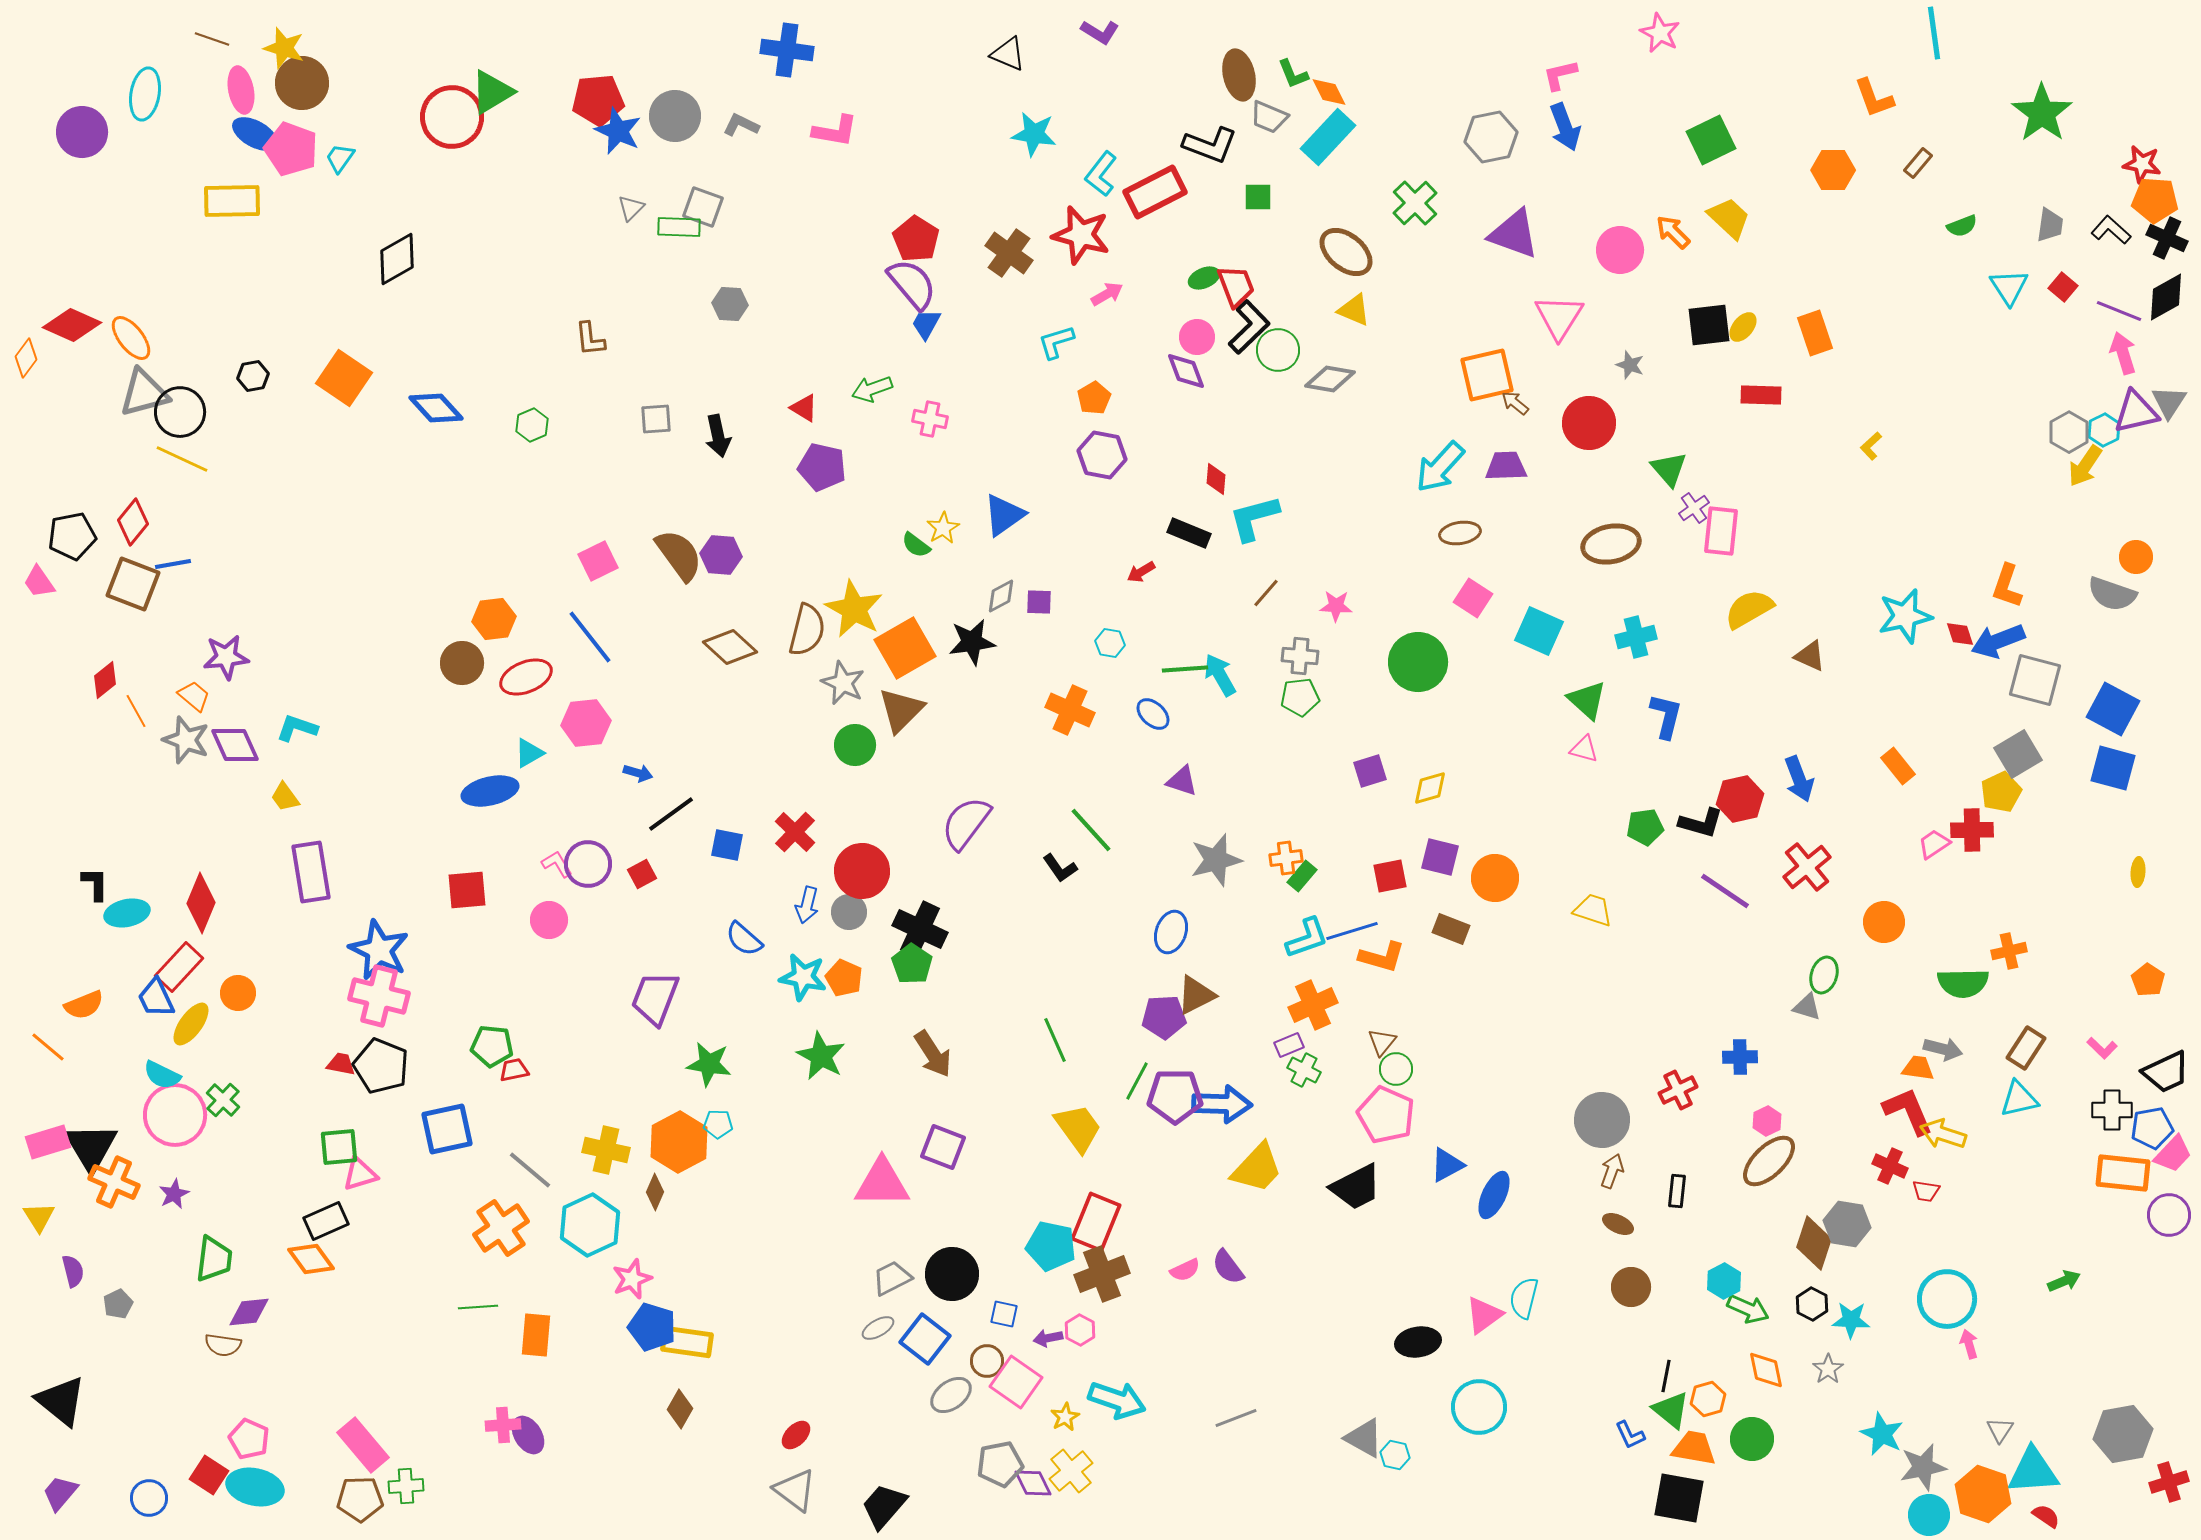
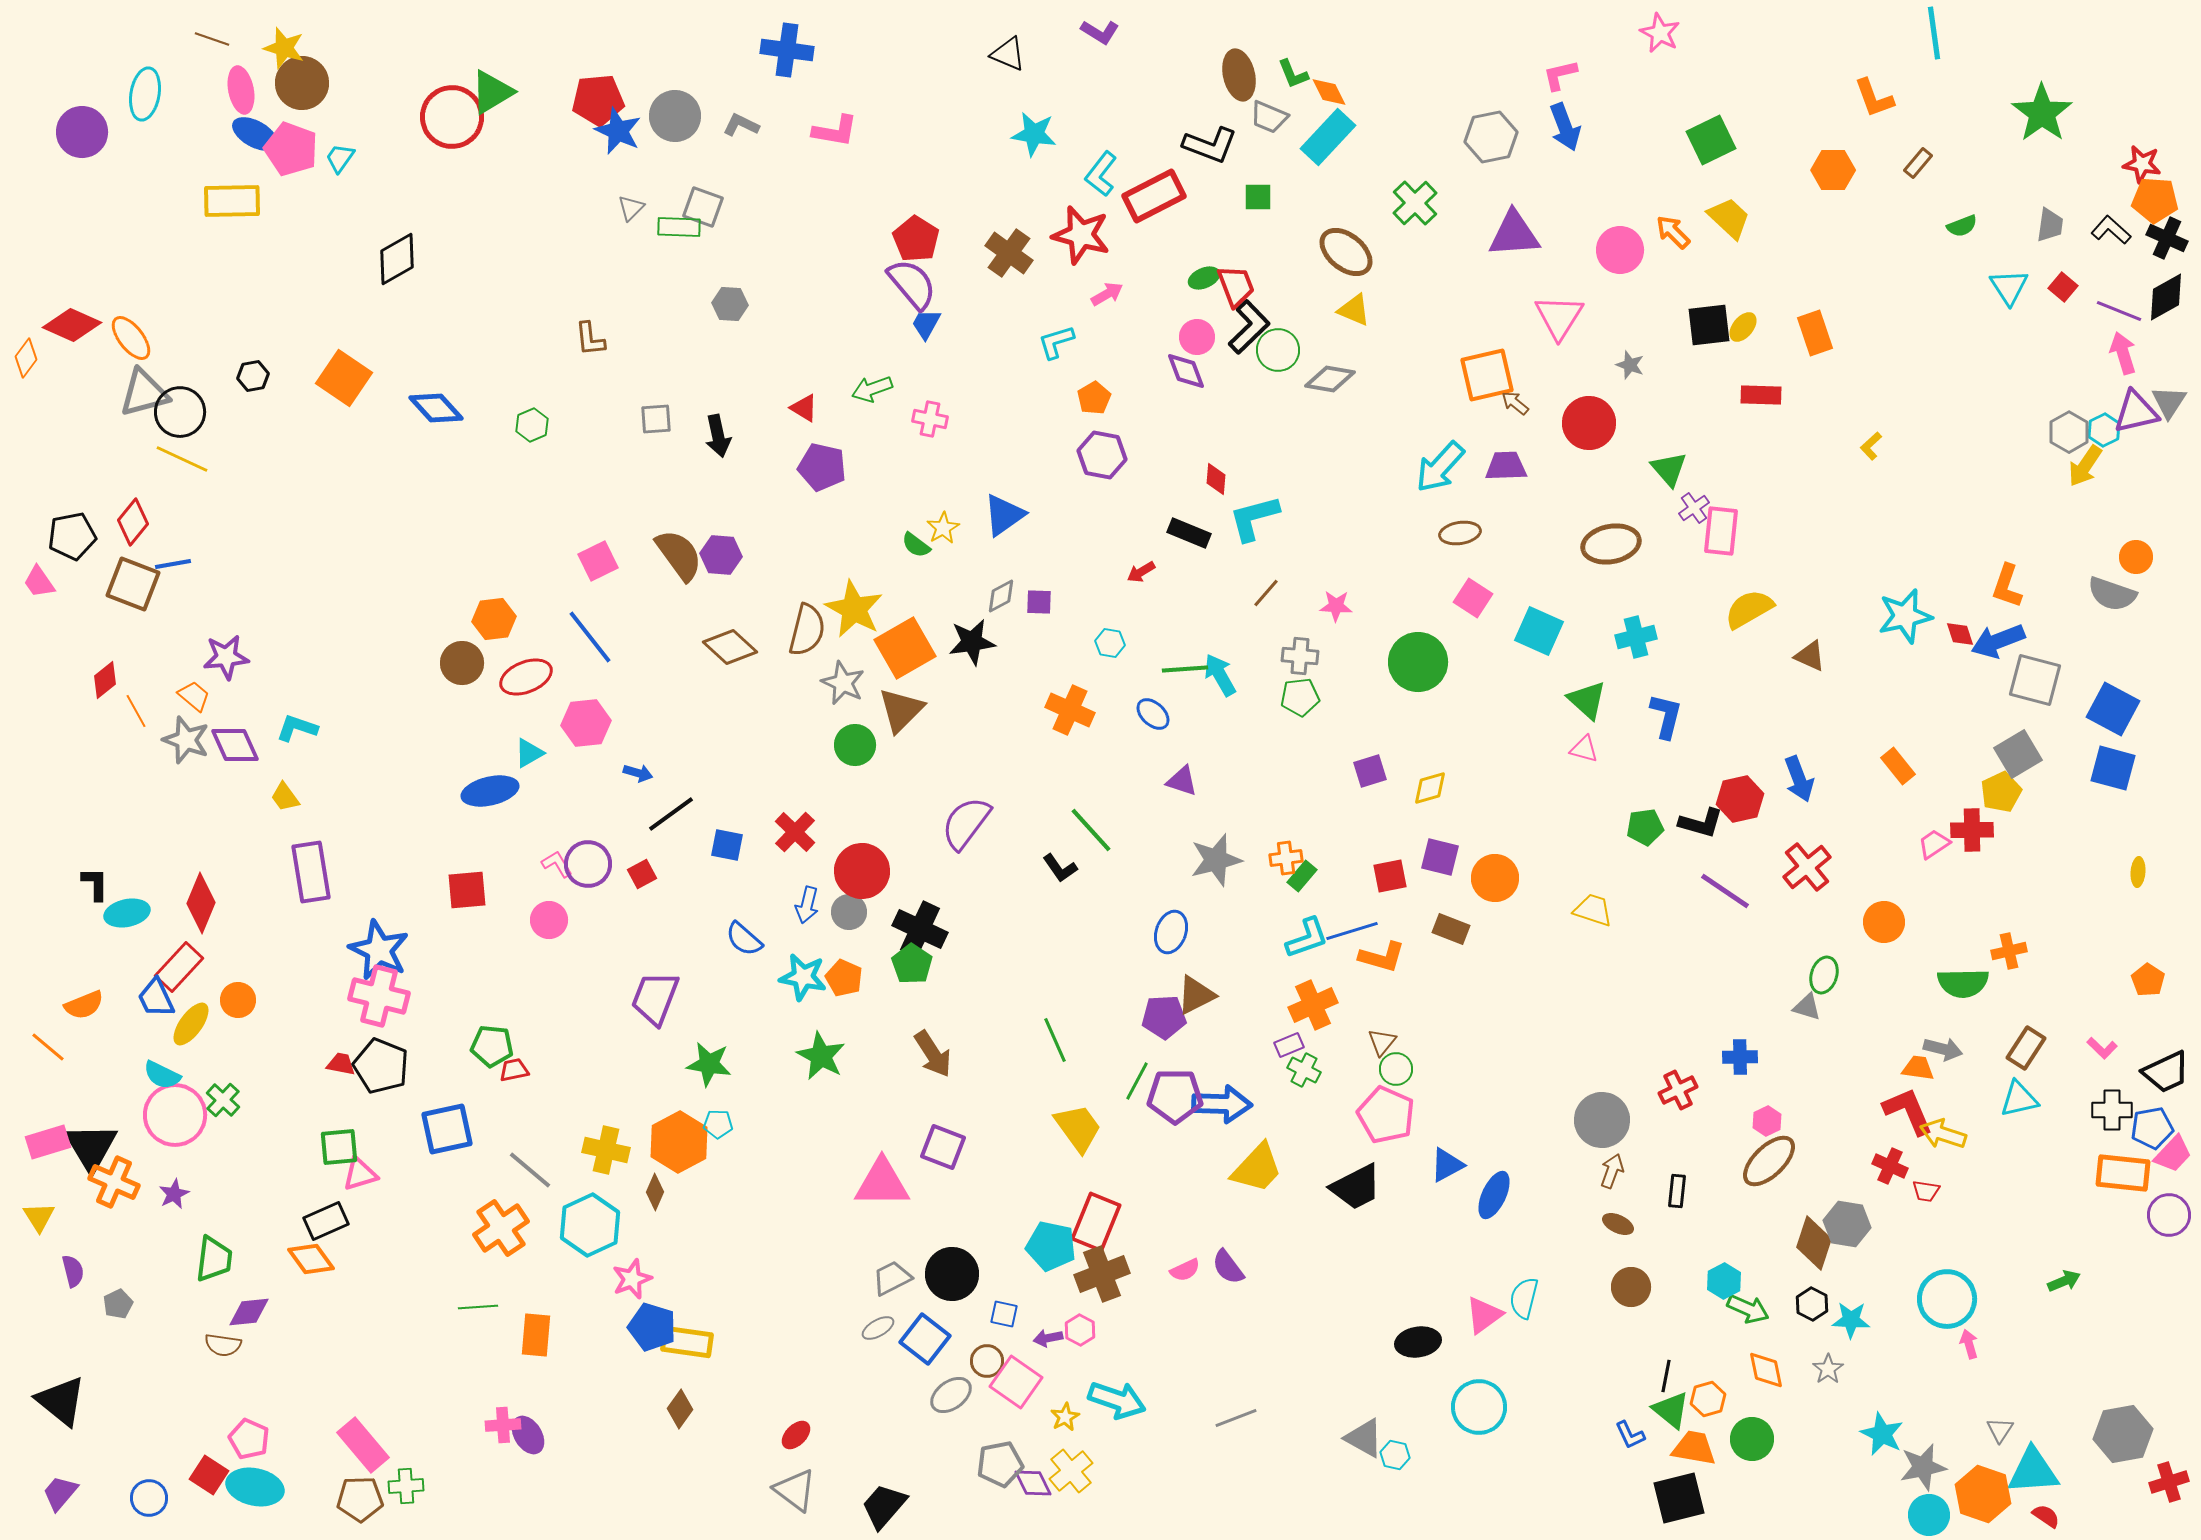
red rectangle at (1155, 192): moved 1 px left, 4 px down
purple triangle at (1514, 234): rotated 24 degrees counterclockwise
orange circle at (238, 993): moved 7 px down
brown diamond at (680, 1409): rotated 6 degrees clockwise
black square at (1679, 1498): rotated 24 degrees counterclockwise
